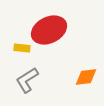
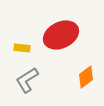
red ellipse: moved 12 px right, 5 px down
orange diamond: rotated 30 degrees counterclockwise
